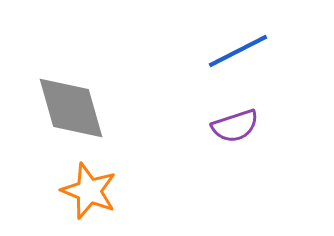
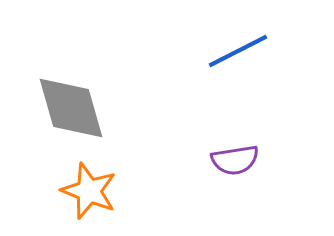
purple semicircle: moved 34 px down; rotated 9 degrees clockwise
